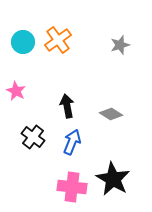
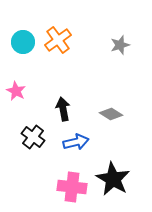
black arrow: moved 4 px left, 3 px down
blue arrow: moved 4 px right; rotated 55 degrees clockwise
